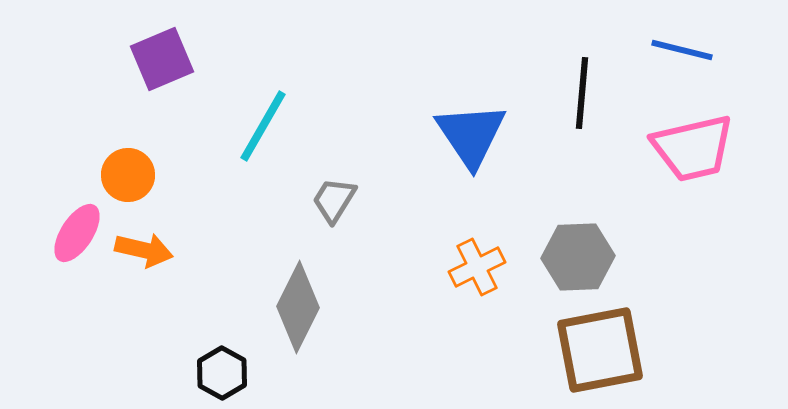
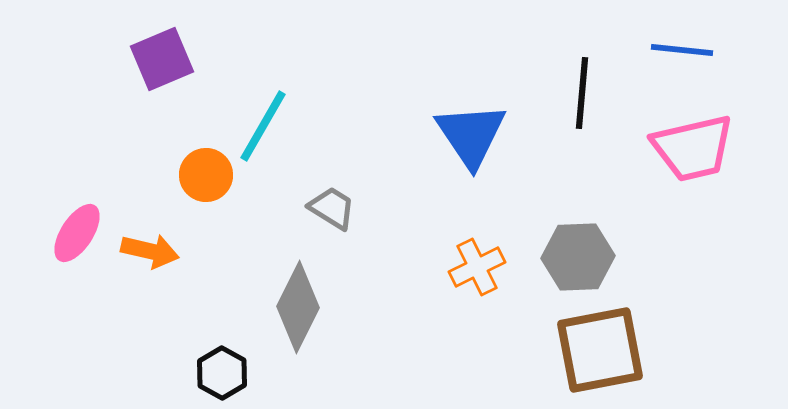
blue line: rotated 8 degrees counterclockwise
orange circle: moved 78 px right
gray trapezoid: moved 2 px left, 8 px down; rotated 90 degrees clockwise
orange arrow: moved 6 px right, 1 px down
